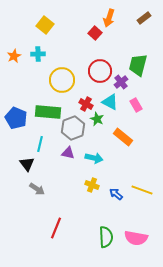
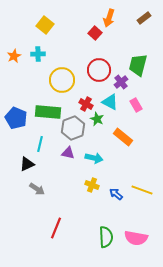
red circle: moved 1 px left, 1 px up
black triangle: rotated 42 degrees clockwise
